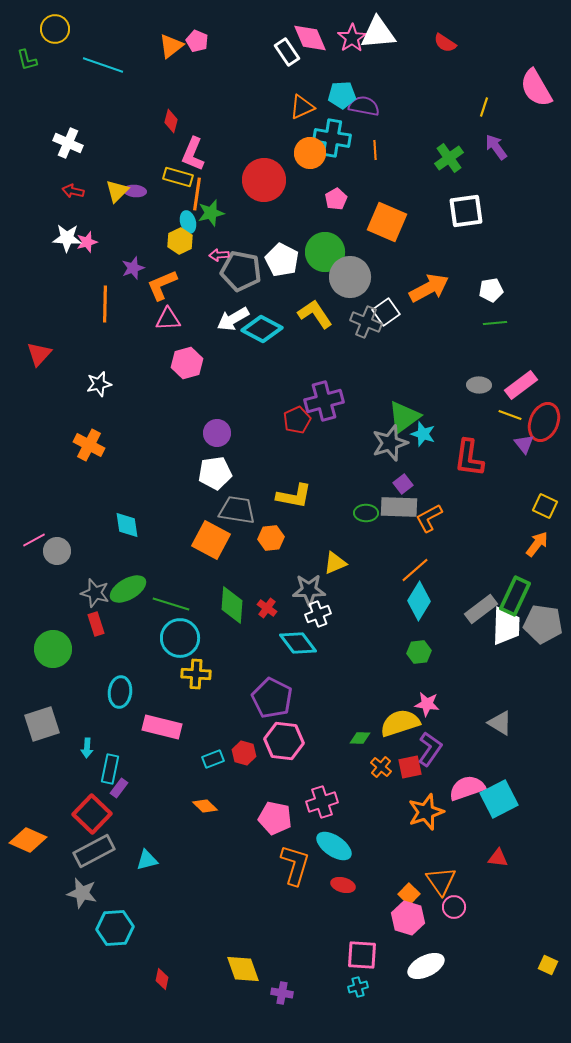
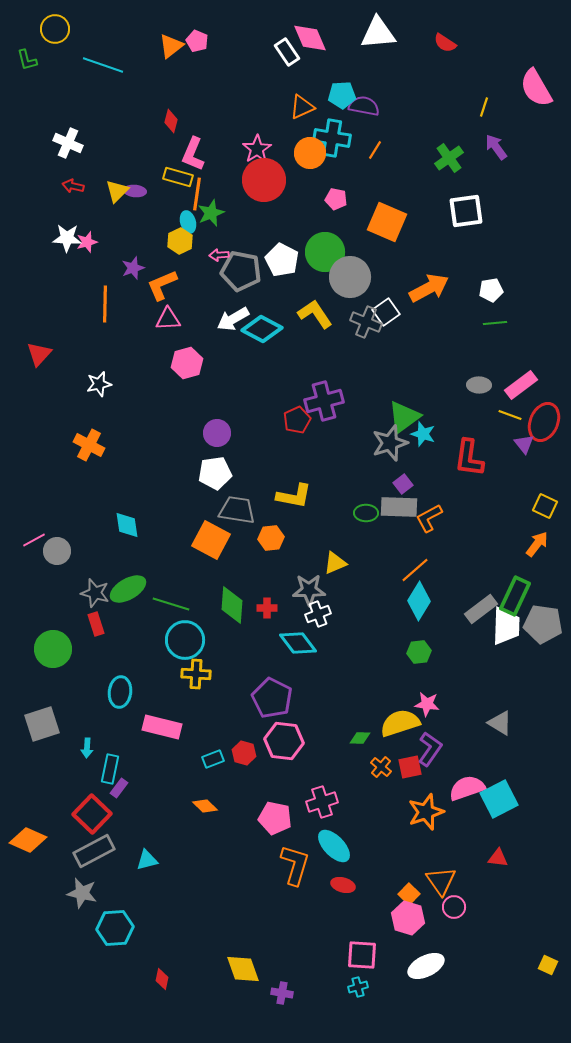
pink star at (352, 38): moved 95 px left, 111 px down
orange line at (375, 150): rotated 36 degrees clockwise
red arrow at (73, 191): moved 5 px up
pink pentagon at (336, 199): rotated 30 degrees counterclockwise
green star at (211, 213): rotated 8 degrees counterclockwise
red cross at (267, 608): rotated 36 degrees counterclockwise
cyan circle at (180, 638): moved 5 px right, 2 px down
cyan ellipse at (334, 846): rotated 12 degrees clockwise
